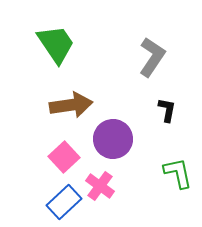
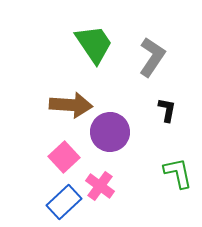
green trapezoid: moved 38 px right
brown arrow: rotated 12 degrees clockwise
purple circle: moved 3 px left, 7 px up
